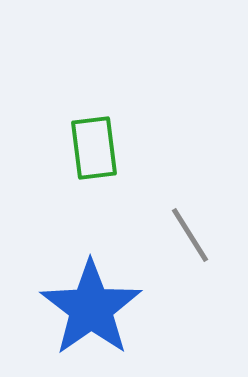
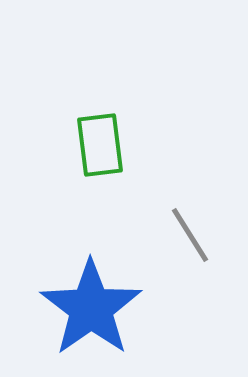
green rectangle: moved 6 px right, 3 px up
